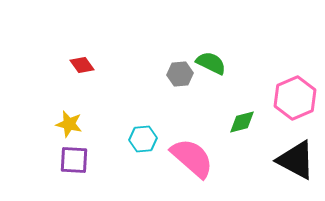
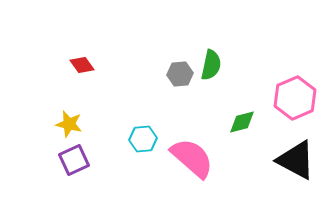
green semicircle: moved 2 px down; rotated 76 degrees clockwise
purple square: rotated 28 degrees counterclockwise
